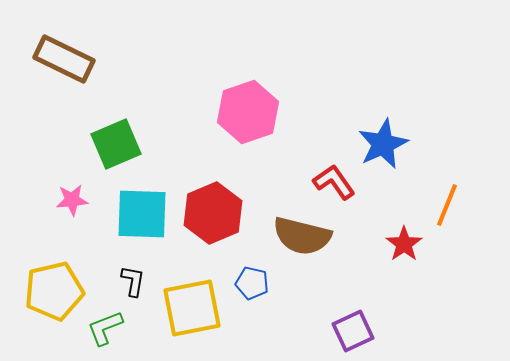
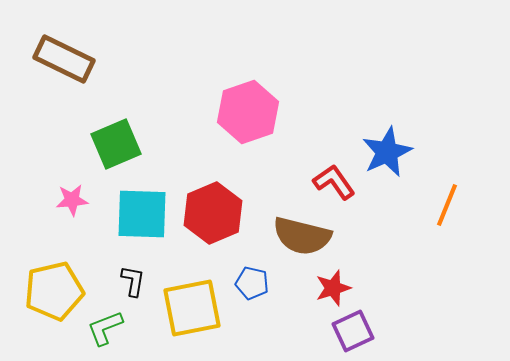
blue star: moved 4 px right, 8 px down
red star: moved 71 px left, 44 px down; rotated 18 degrees clockwise
